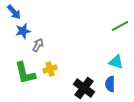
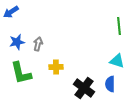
blue arrow: moved 3 px left; rotated 98 degrees clockwise
green line: moved 1 px left; rotated 66 degrees counterclockwise
blue star: moved 6 px left, 11 px down
gray arrow: moved 1 px up; rotated 16 degrees counterclockwise
cyan triangle: moved 1 px right, 1 px up
yellow cross: moved 6 px right, 2 px up; rotated 16 degrees clockwise
green L-shape: moved 4 px left
